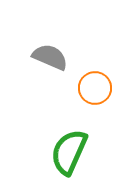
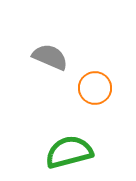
green semicircle: rotated 51 degrees clockwise
